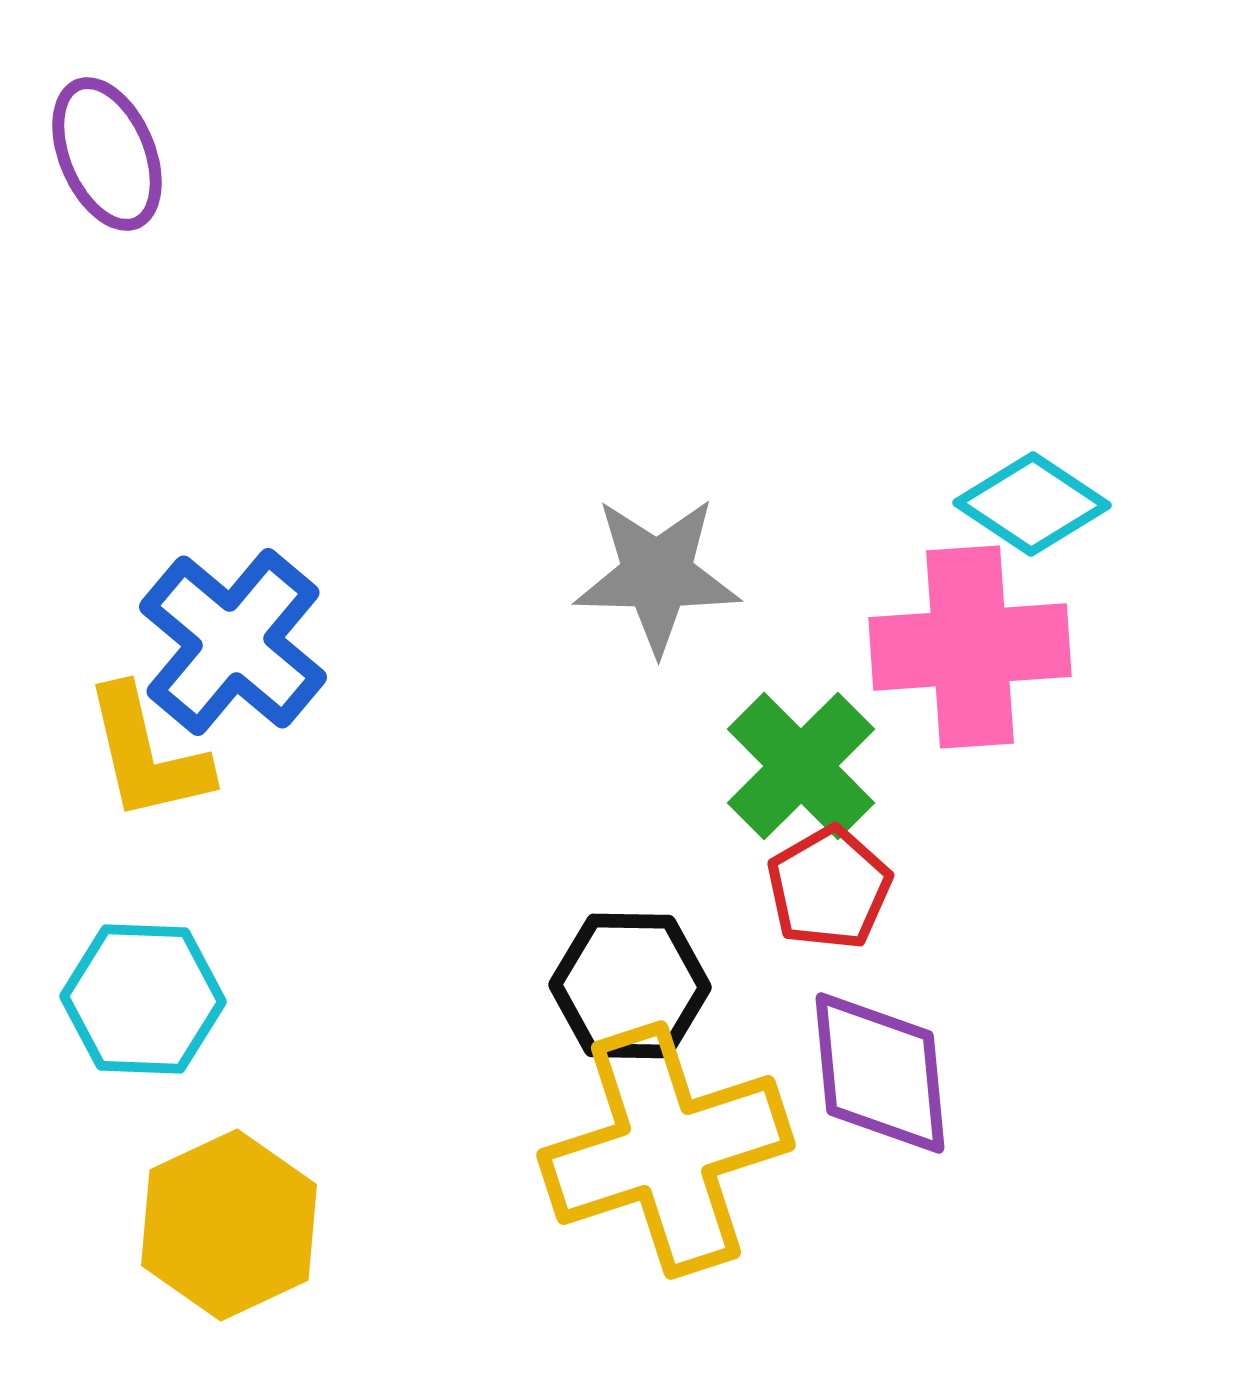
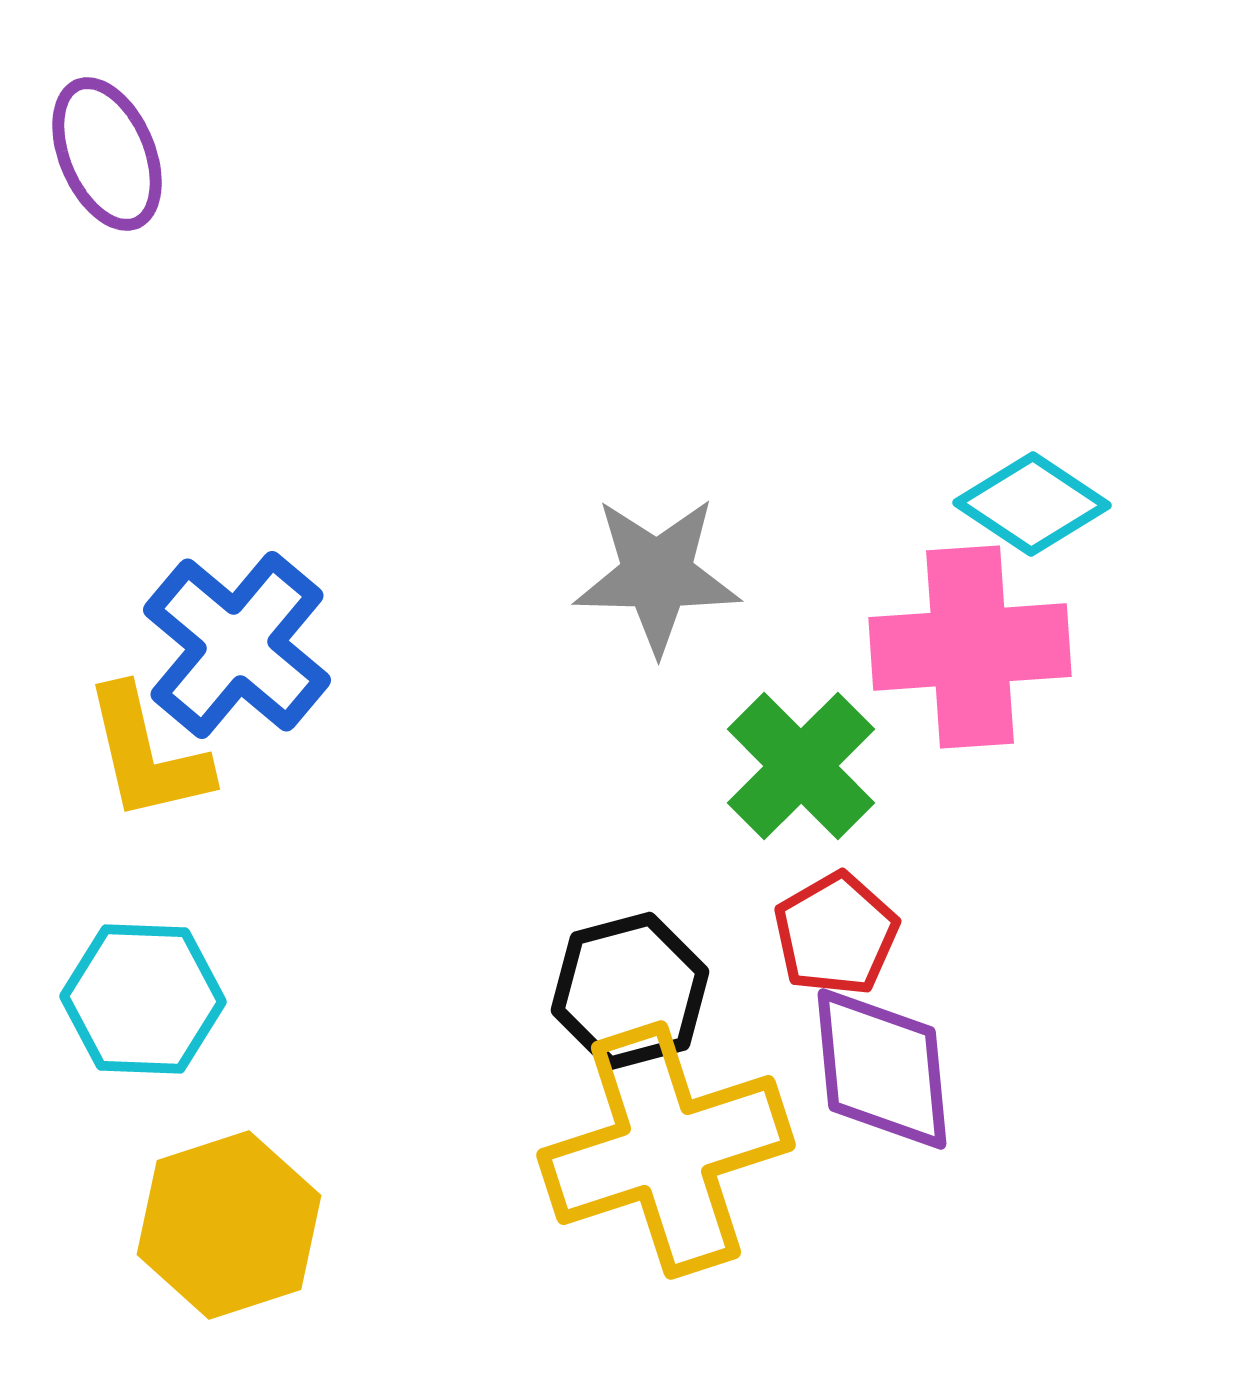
blue cross: moved 4 px right, 3 px down
red pentagon: moved 7 px right, 46 px down
black hexagon: moved 5 px down; rotated 16 degrees counterclockwise
purple diamond: moved 2 px right, 4 px up
yellow hexagon: rotated 7 degrees clockwise
